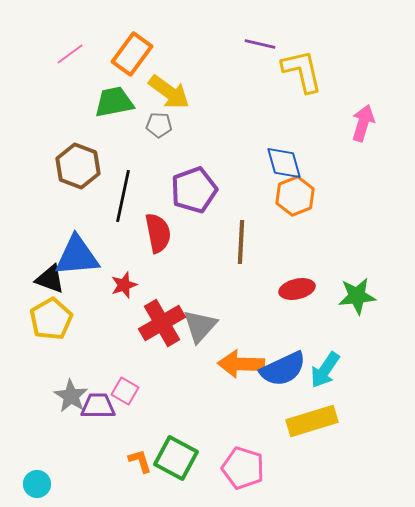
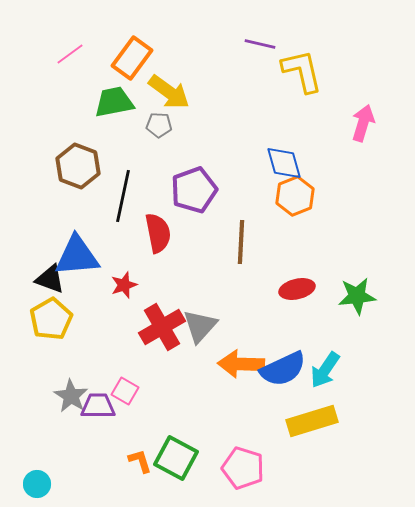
orange rectangle: moved 4 px down
red cross: moved 4 px down
